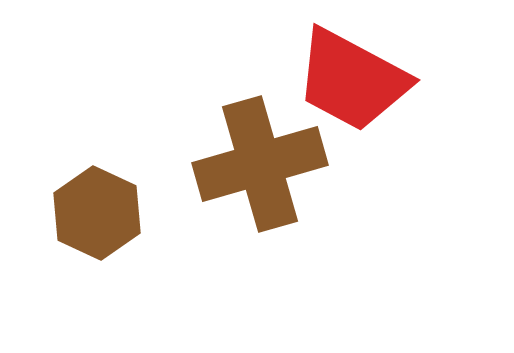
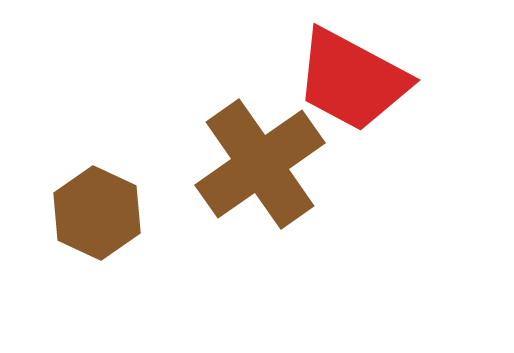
brown cross: rotated 19 degrees counterclockwise
